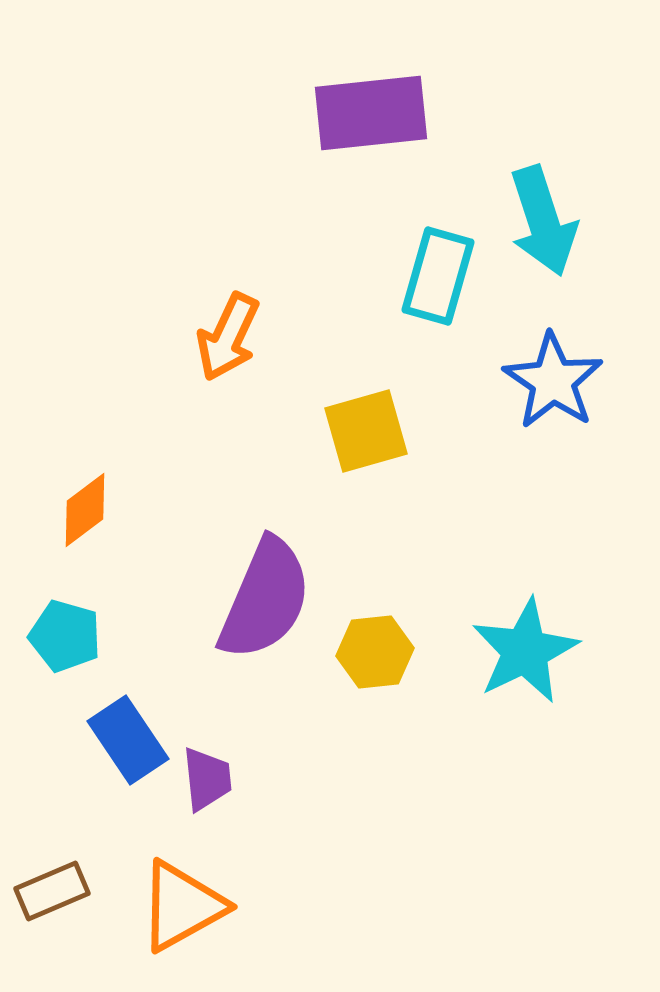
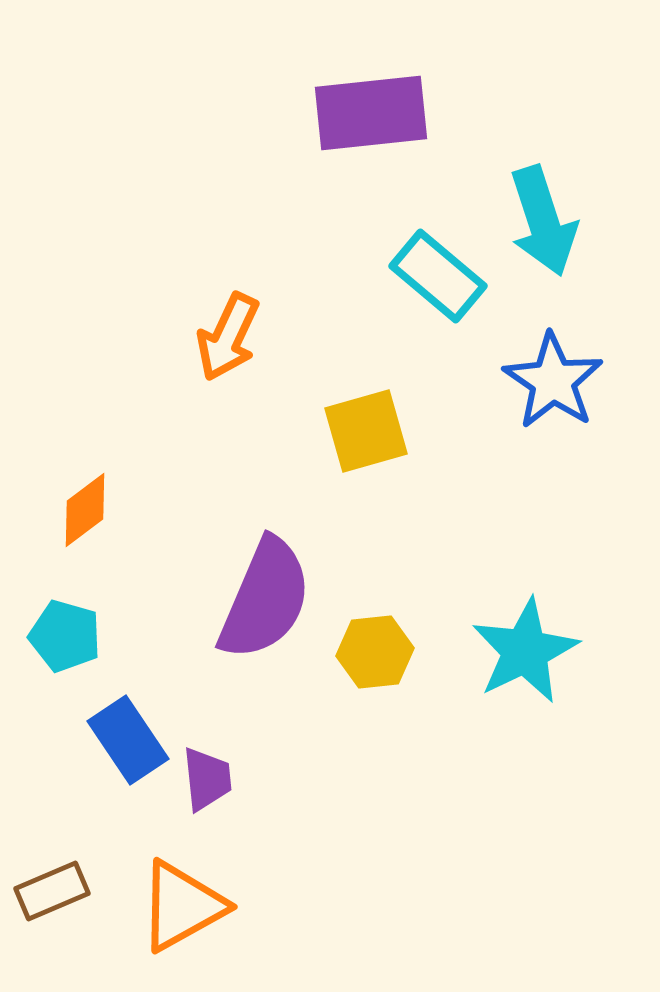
cyan rectangle: rotated 66 degrees counterclockwise
